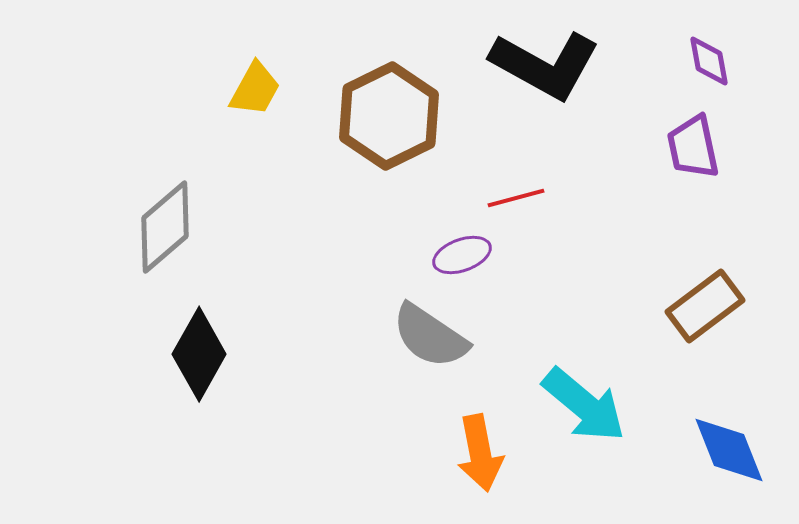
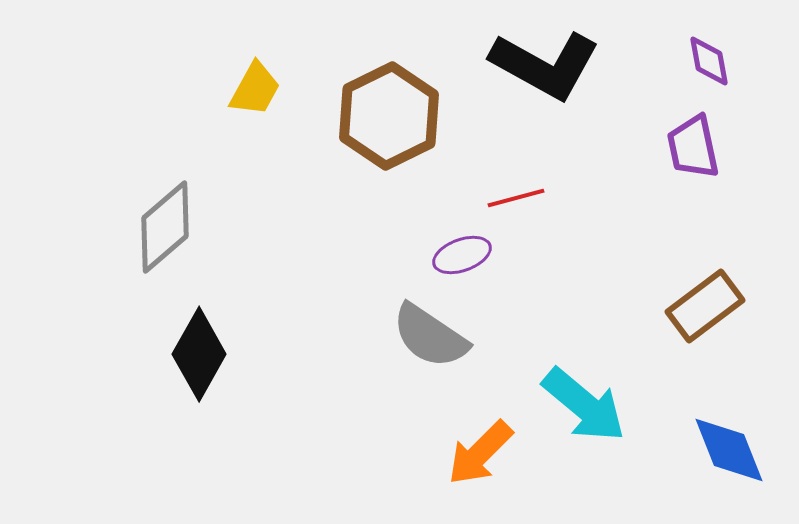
orange arrow: rotated 56 degrees clockwise
